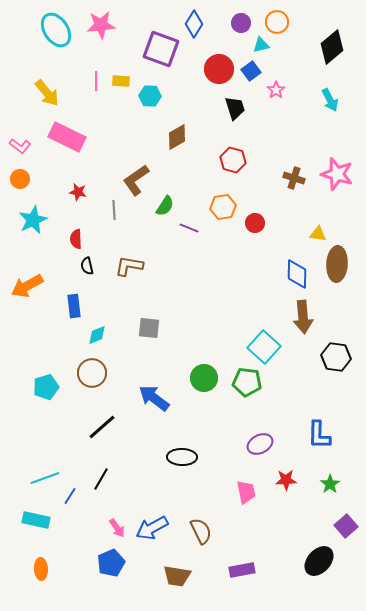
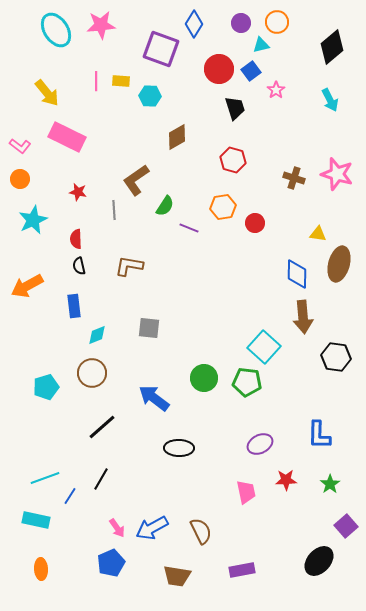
brown ellipse at (337, 264): moved 2 px right; rotated 12 degrees clockwise
black semicircle at (87, 266): moved 8 px left
black ellipse at (182, 457): moved 3 px left, 9 px up
